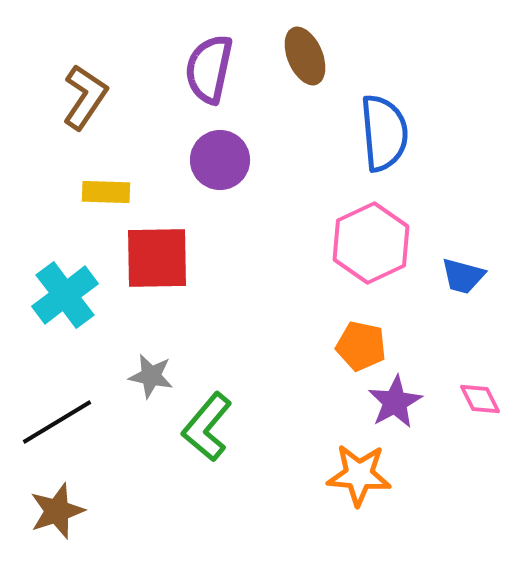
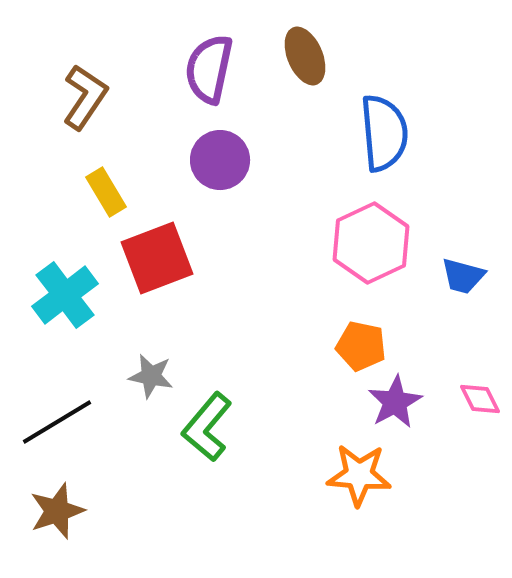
yellow rectangle: rotated 57 degrees clockwise
red square: rotated 20 degrees counterclockwise
